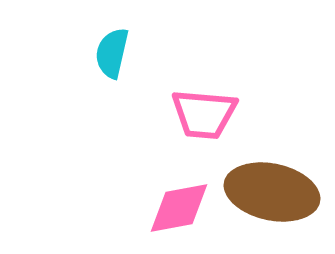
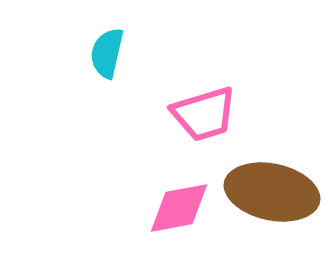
cyan semicircle: moved 5 px left
pink trapezoid: rotated 22 degrees counterclockwise
